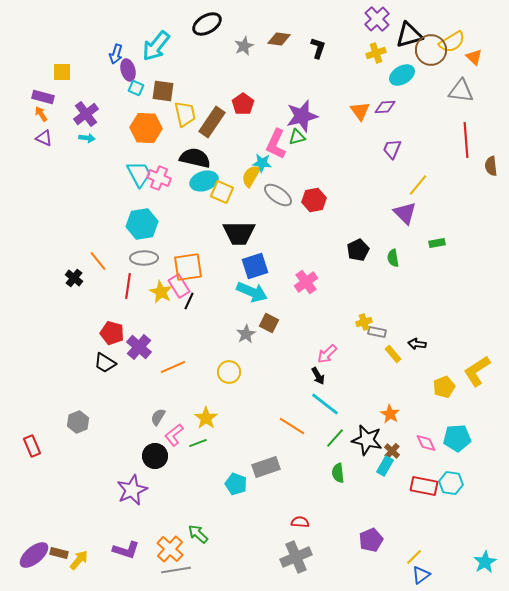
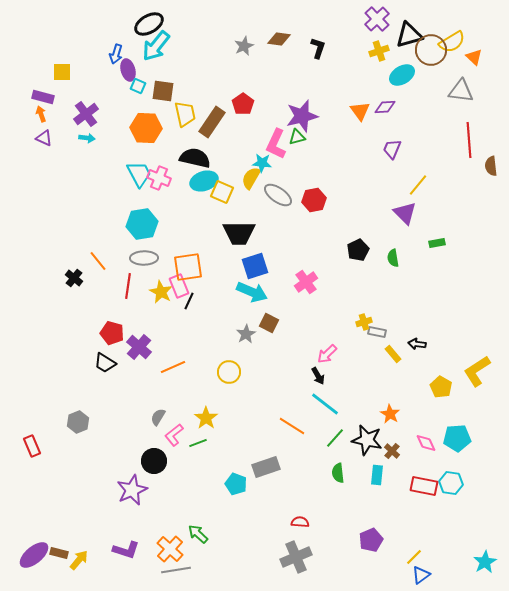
black ellipse at (207, 24): moved 58 px left
yellow cross at (376, 53): moved 3 px right, 2 px up
cyan square at (136, 88): moved 2 px right, 2 px up
orange arrow at (41, 114): rotated 14 degrees clockwise
red line at (466, 140): moved 3 px right
yellow semicircle at (251, 176): moved 2 px down
pink rectangle at (179, 286): rotated 10 degrees clockwise
yellow pentagon at (444, 387): moved 3 px left; rotated 20 degrees counterclockwise
black circle at (155, 456): moved 1 px left, 5 px down
cyan rectangle at (385, 466): moved 8 px left, 9 px down; rotated 24 degrees counterclockwise
